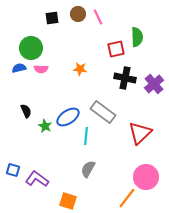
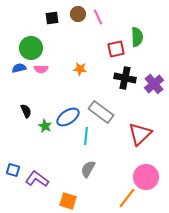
gray rectangle: moved 2 px left
red triangle: moved 1 px down
